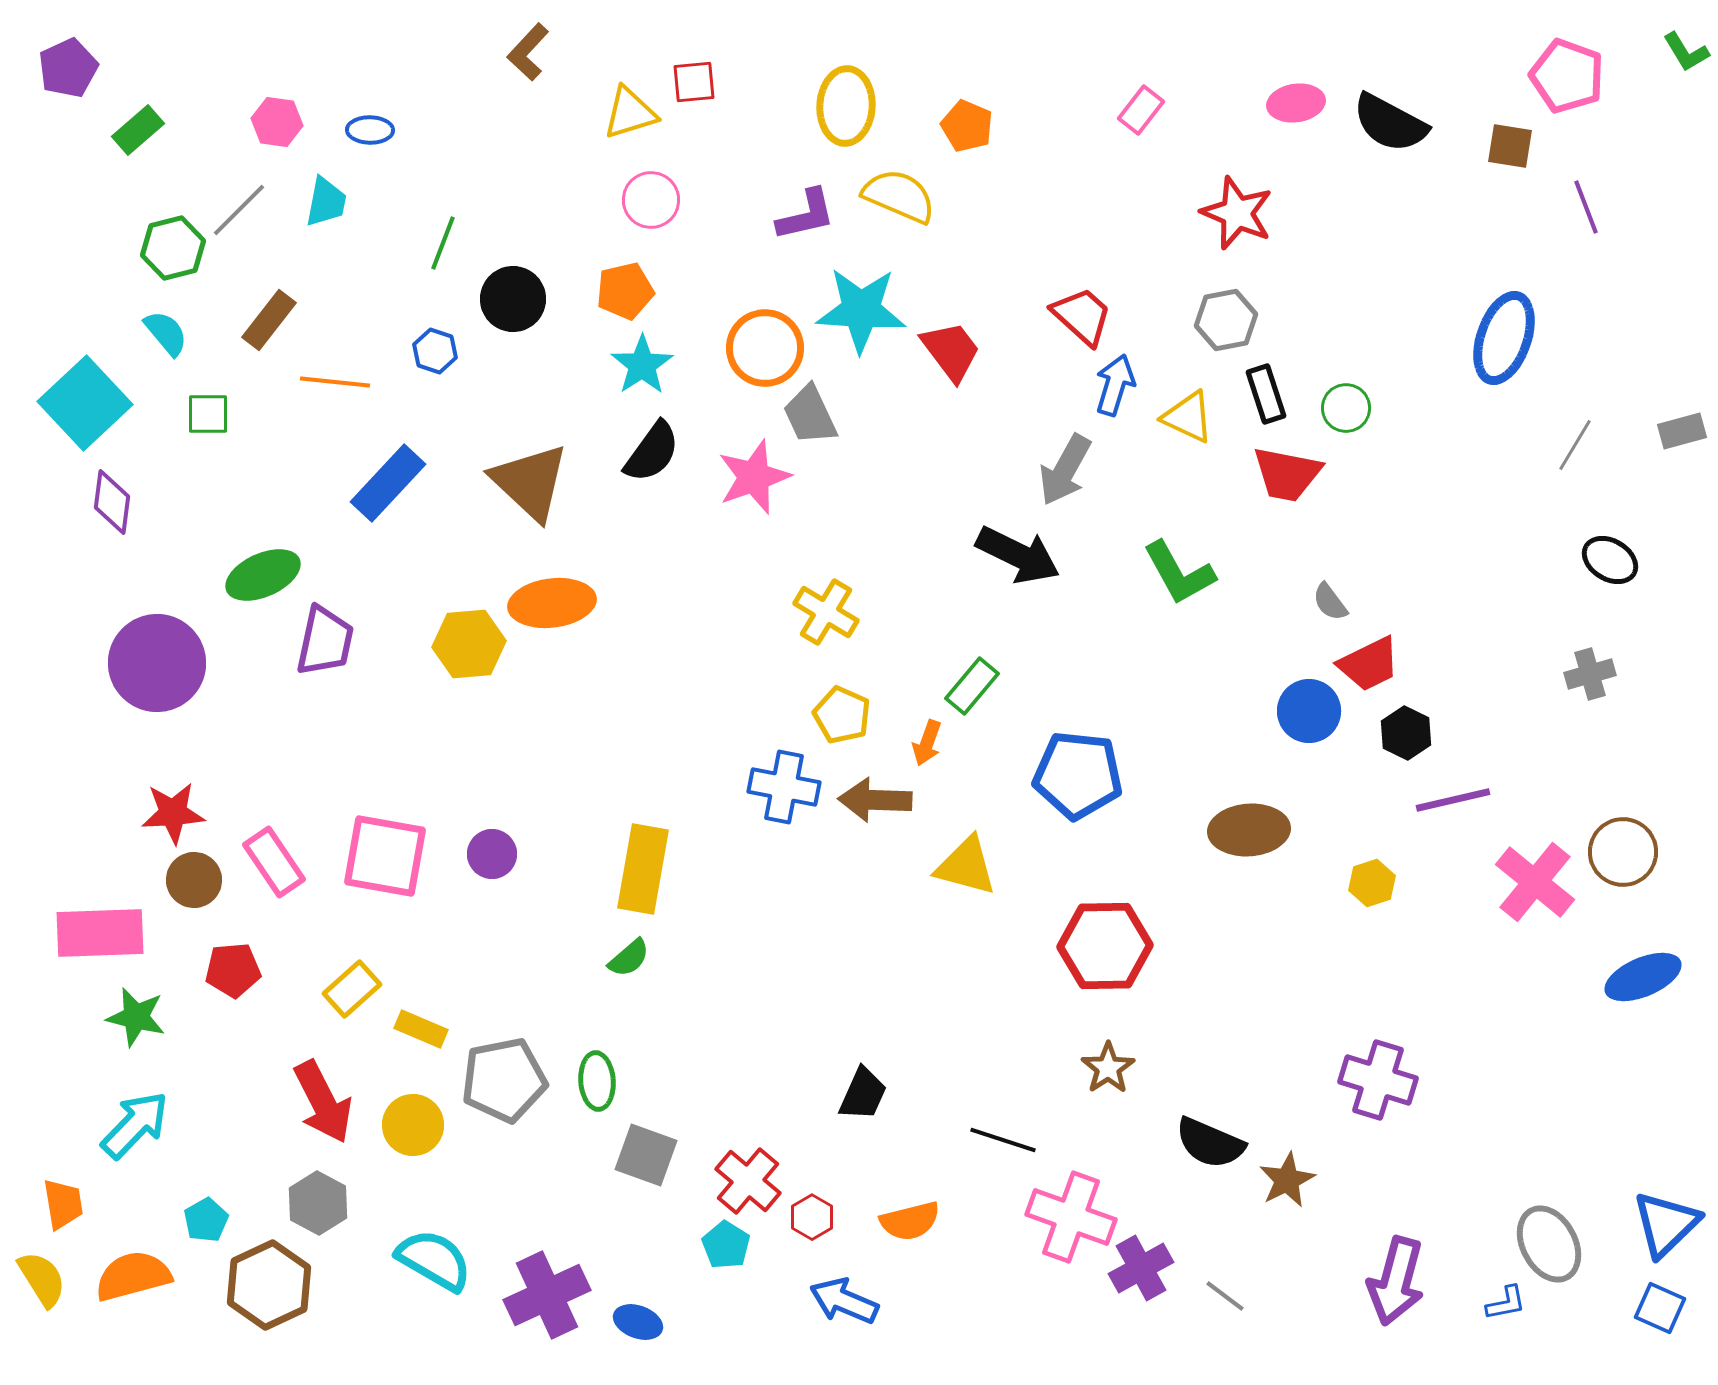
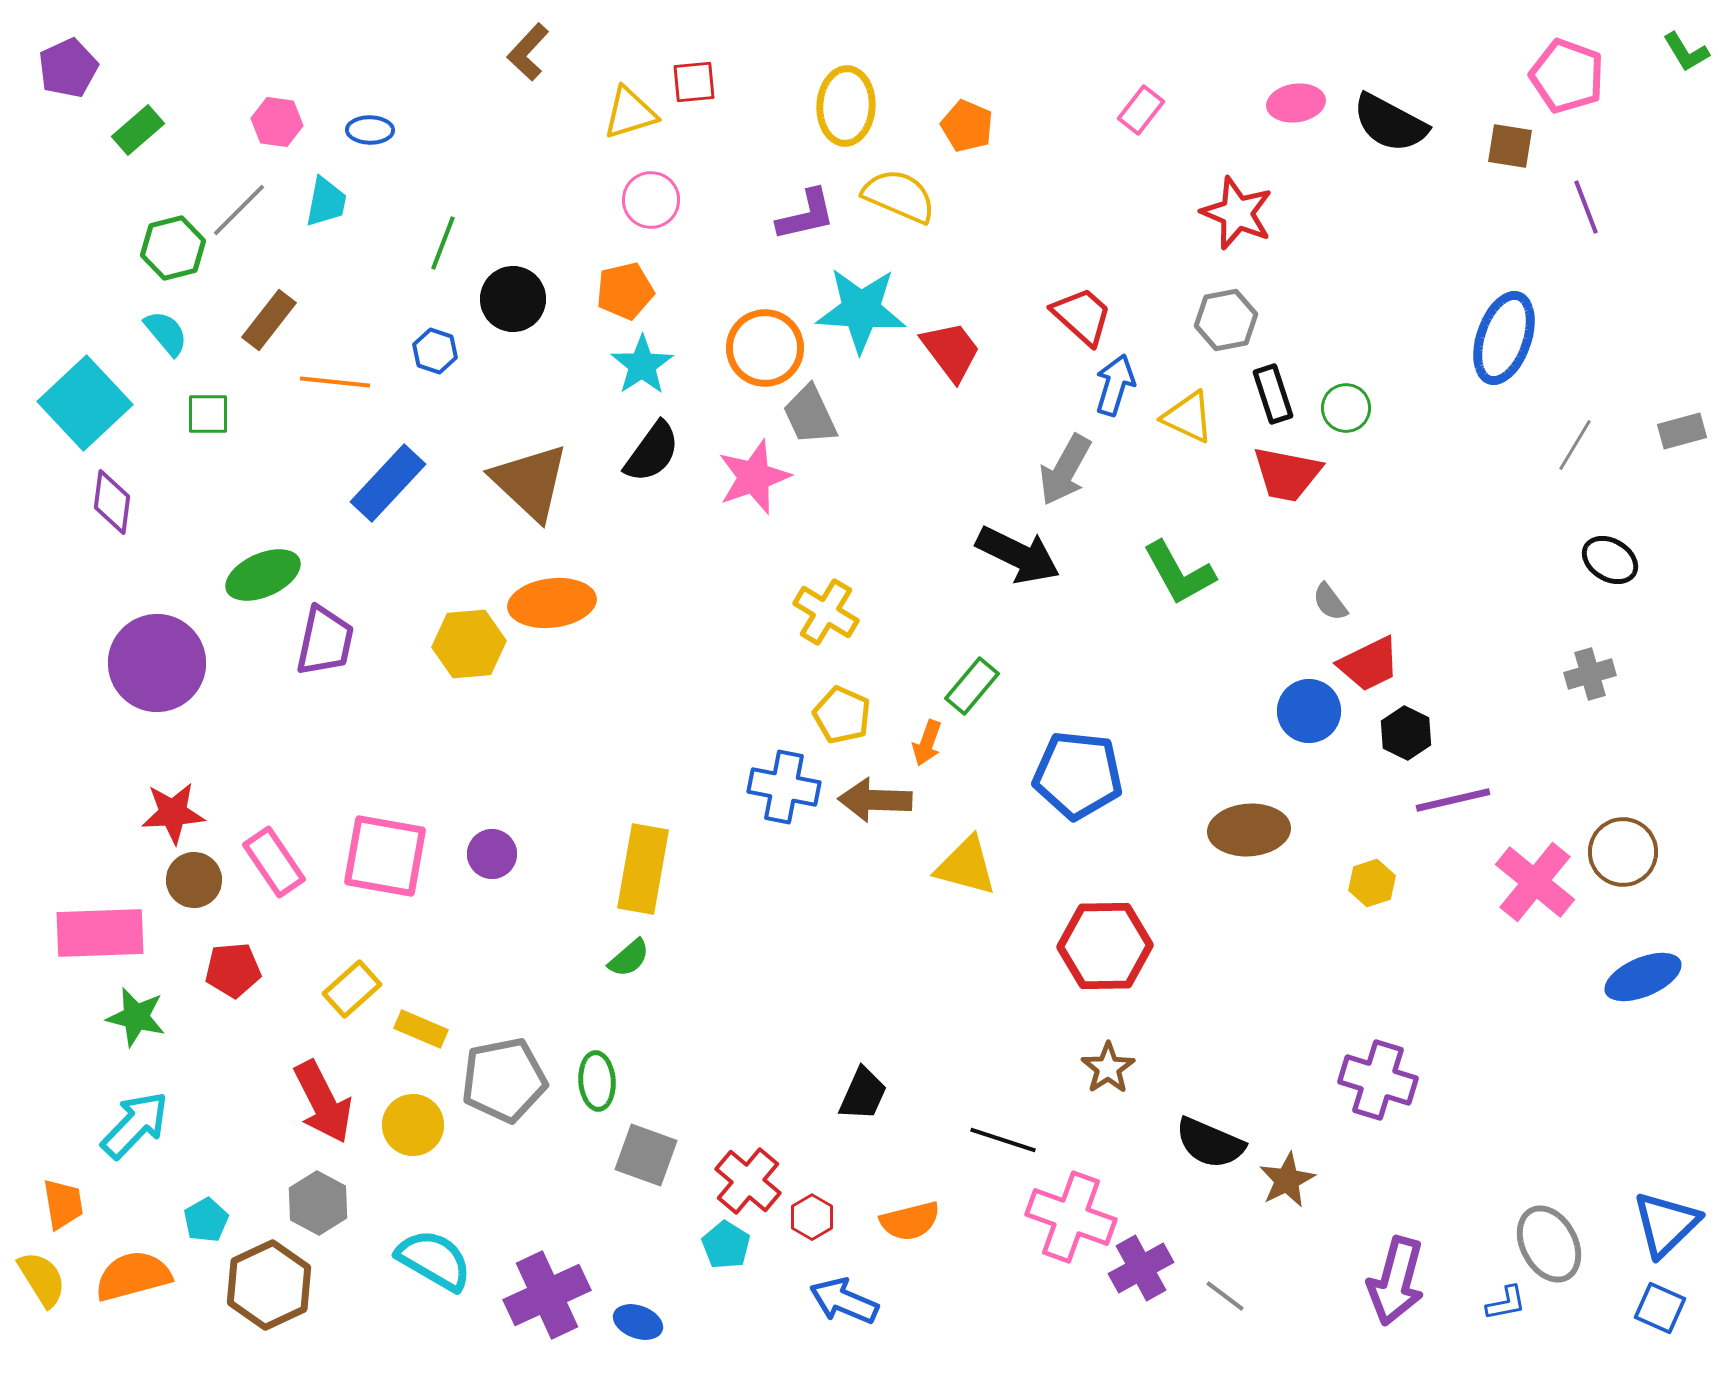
black rectangle at (1266, 394): moved 7 px right
